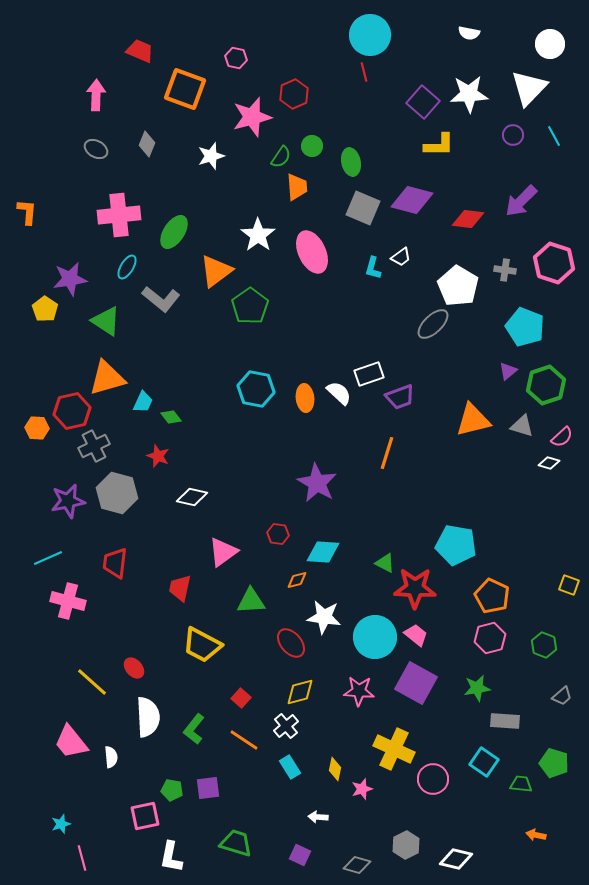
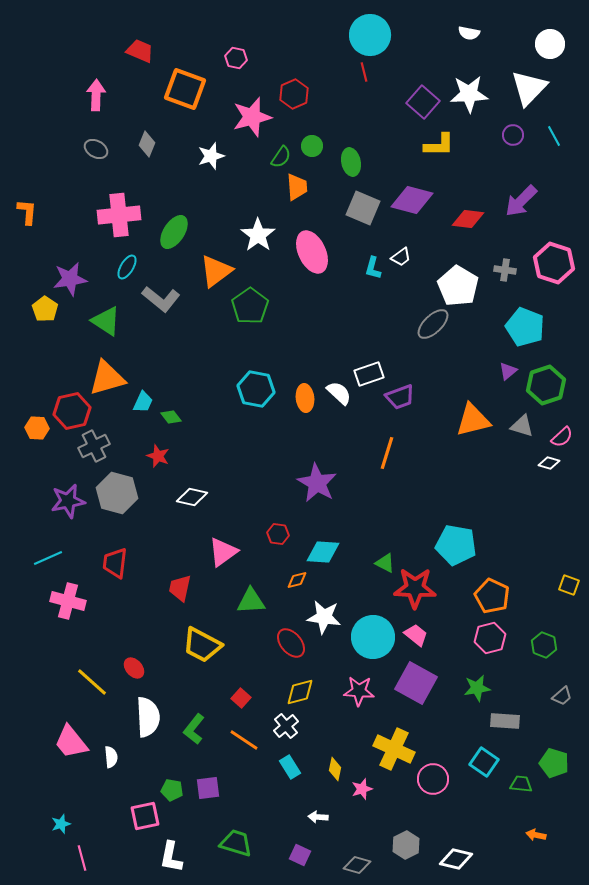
cyan circle at (375, 637): moved 2 px left
